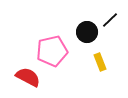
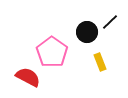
black line: moved 2 px down
pink pentagon: moved 1 px down; rotated 24 degrees counterclockwise
